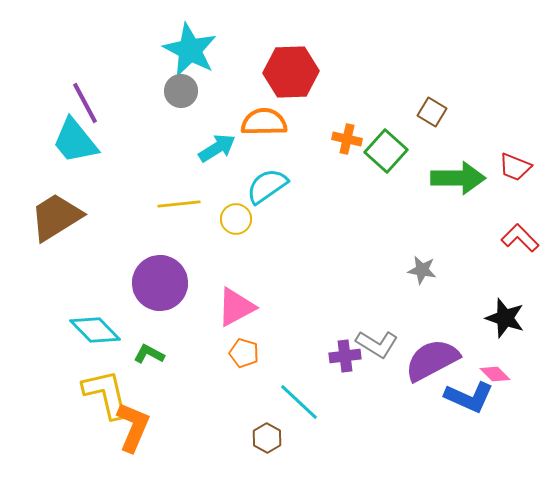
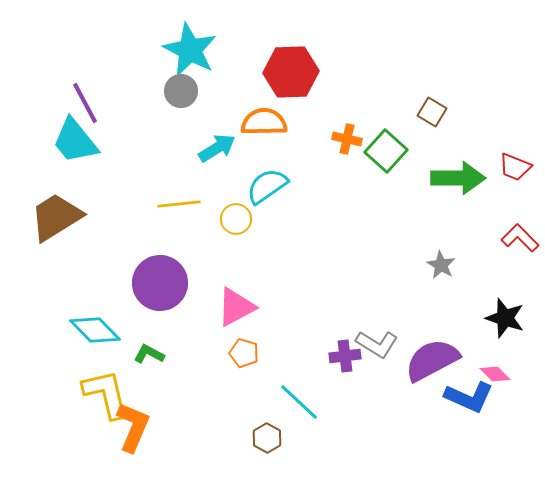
gray star: moved 19 px right, 5 px up; rotated 20 degrees clockwise
